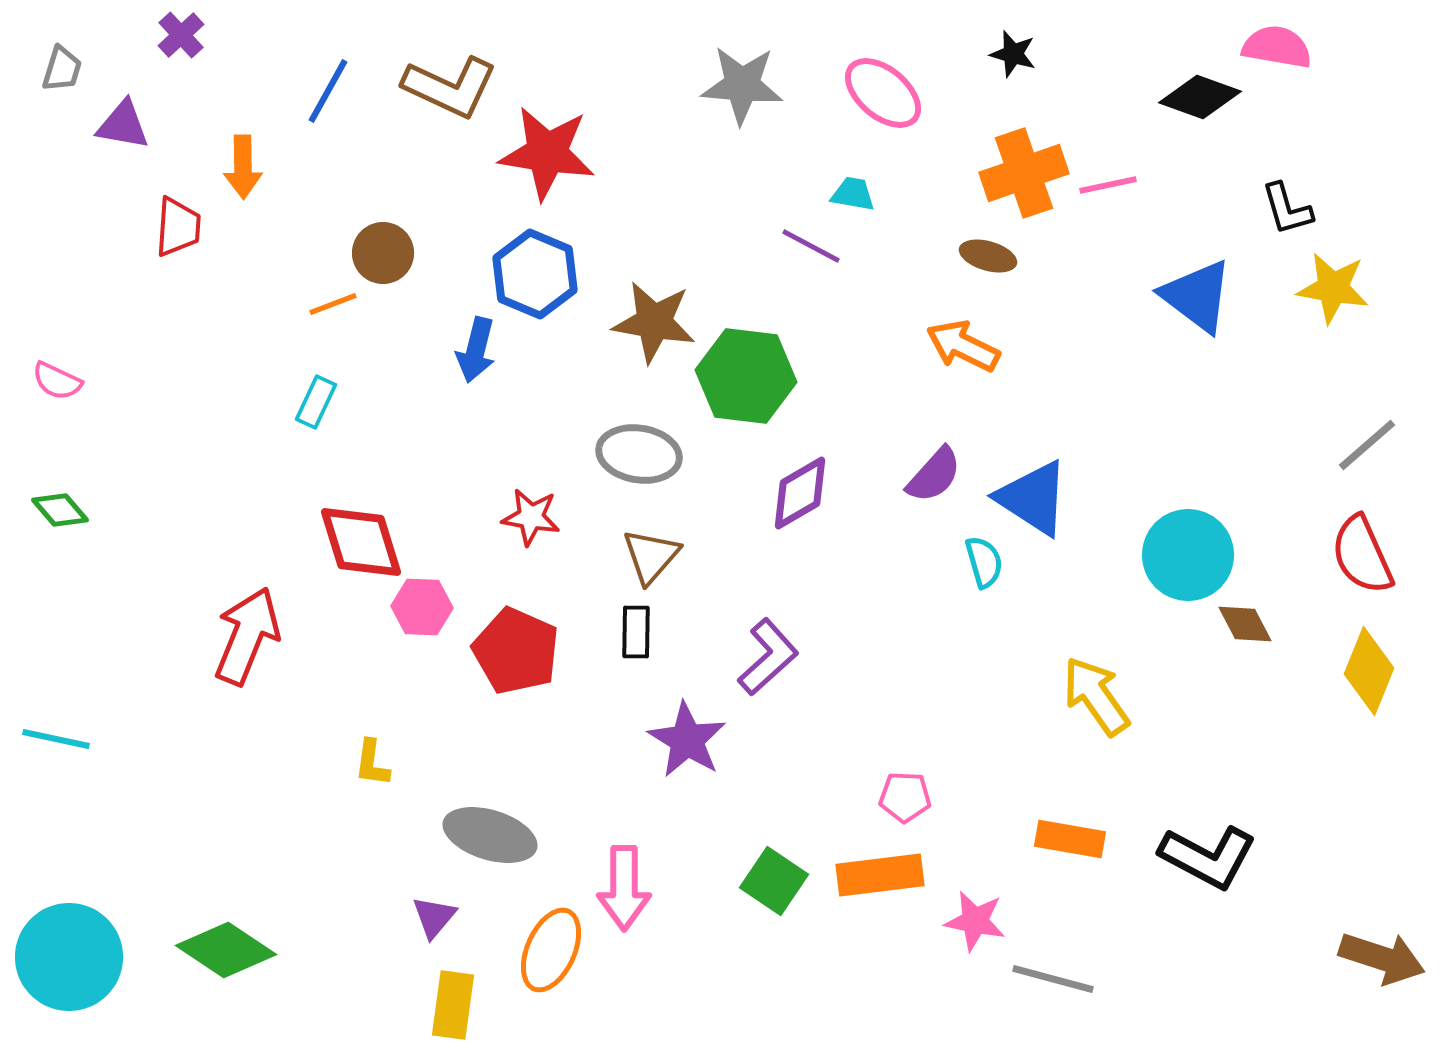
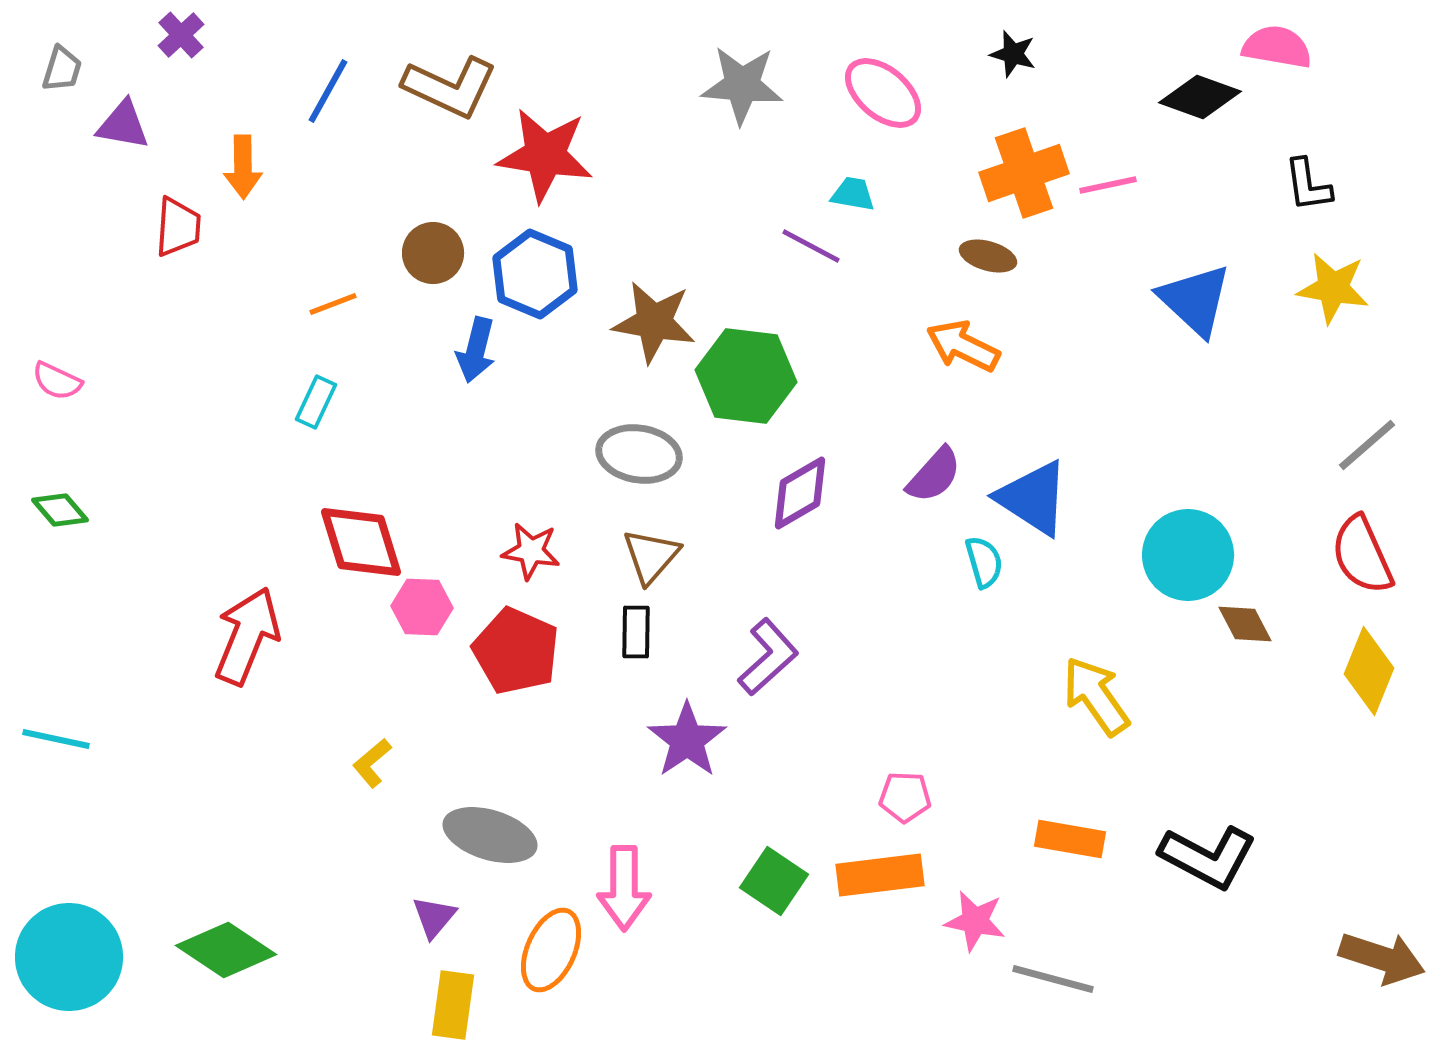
red star at (547, 153): moved 2 px left, 2 px down
black L-shape at (1287, 209): moved 21 px right, 24 px up; rotated 8 degrees clockwise
brown circle at (383, 253): moved 50 px right
blue triangle at (1197, 296): moved 2 px left, 4 px down; rotated 6 degrees clockwise
red star at (531, 517): moved 34 px down
purple star at (687, 740): rotated 6 degrees clockwise
yellow L-shape at (372, 763): rotated 42 degrees clockwise
